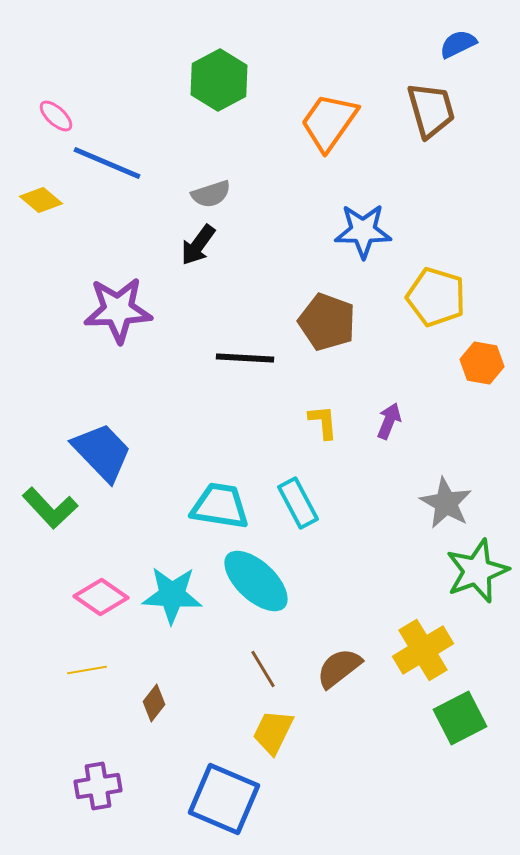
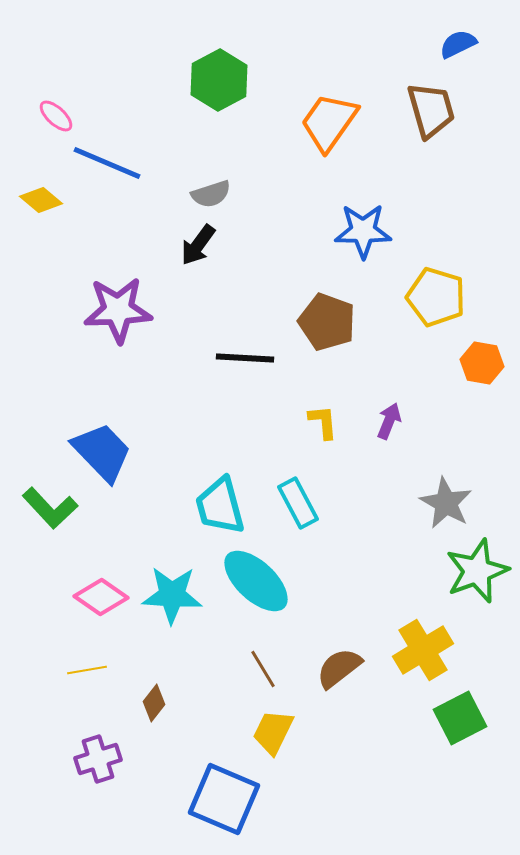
cyan trapezoid: rotated 114 degrees counterclockwise
purple cross: moved 27 px up; rotated 9 degrees counterclockwise
